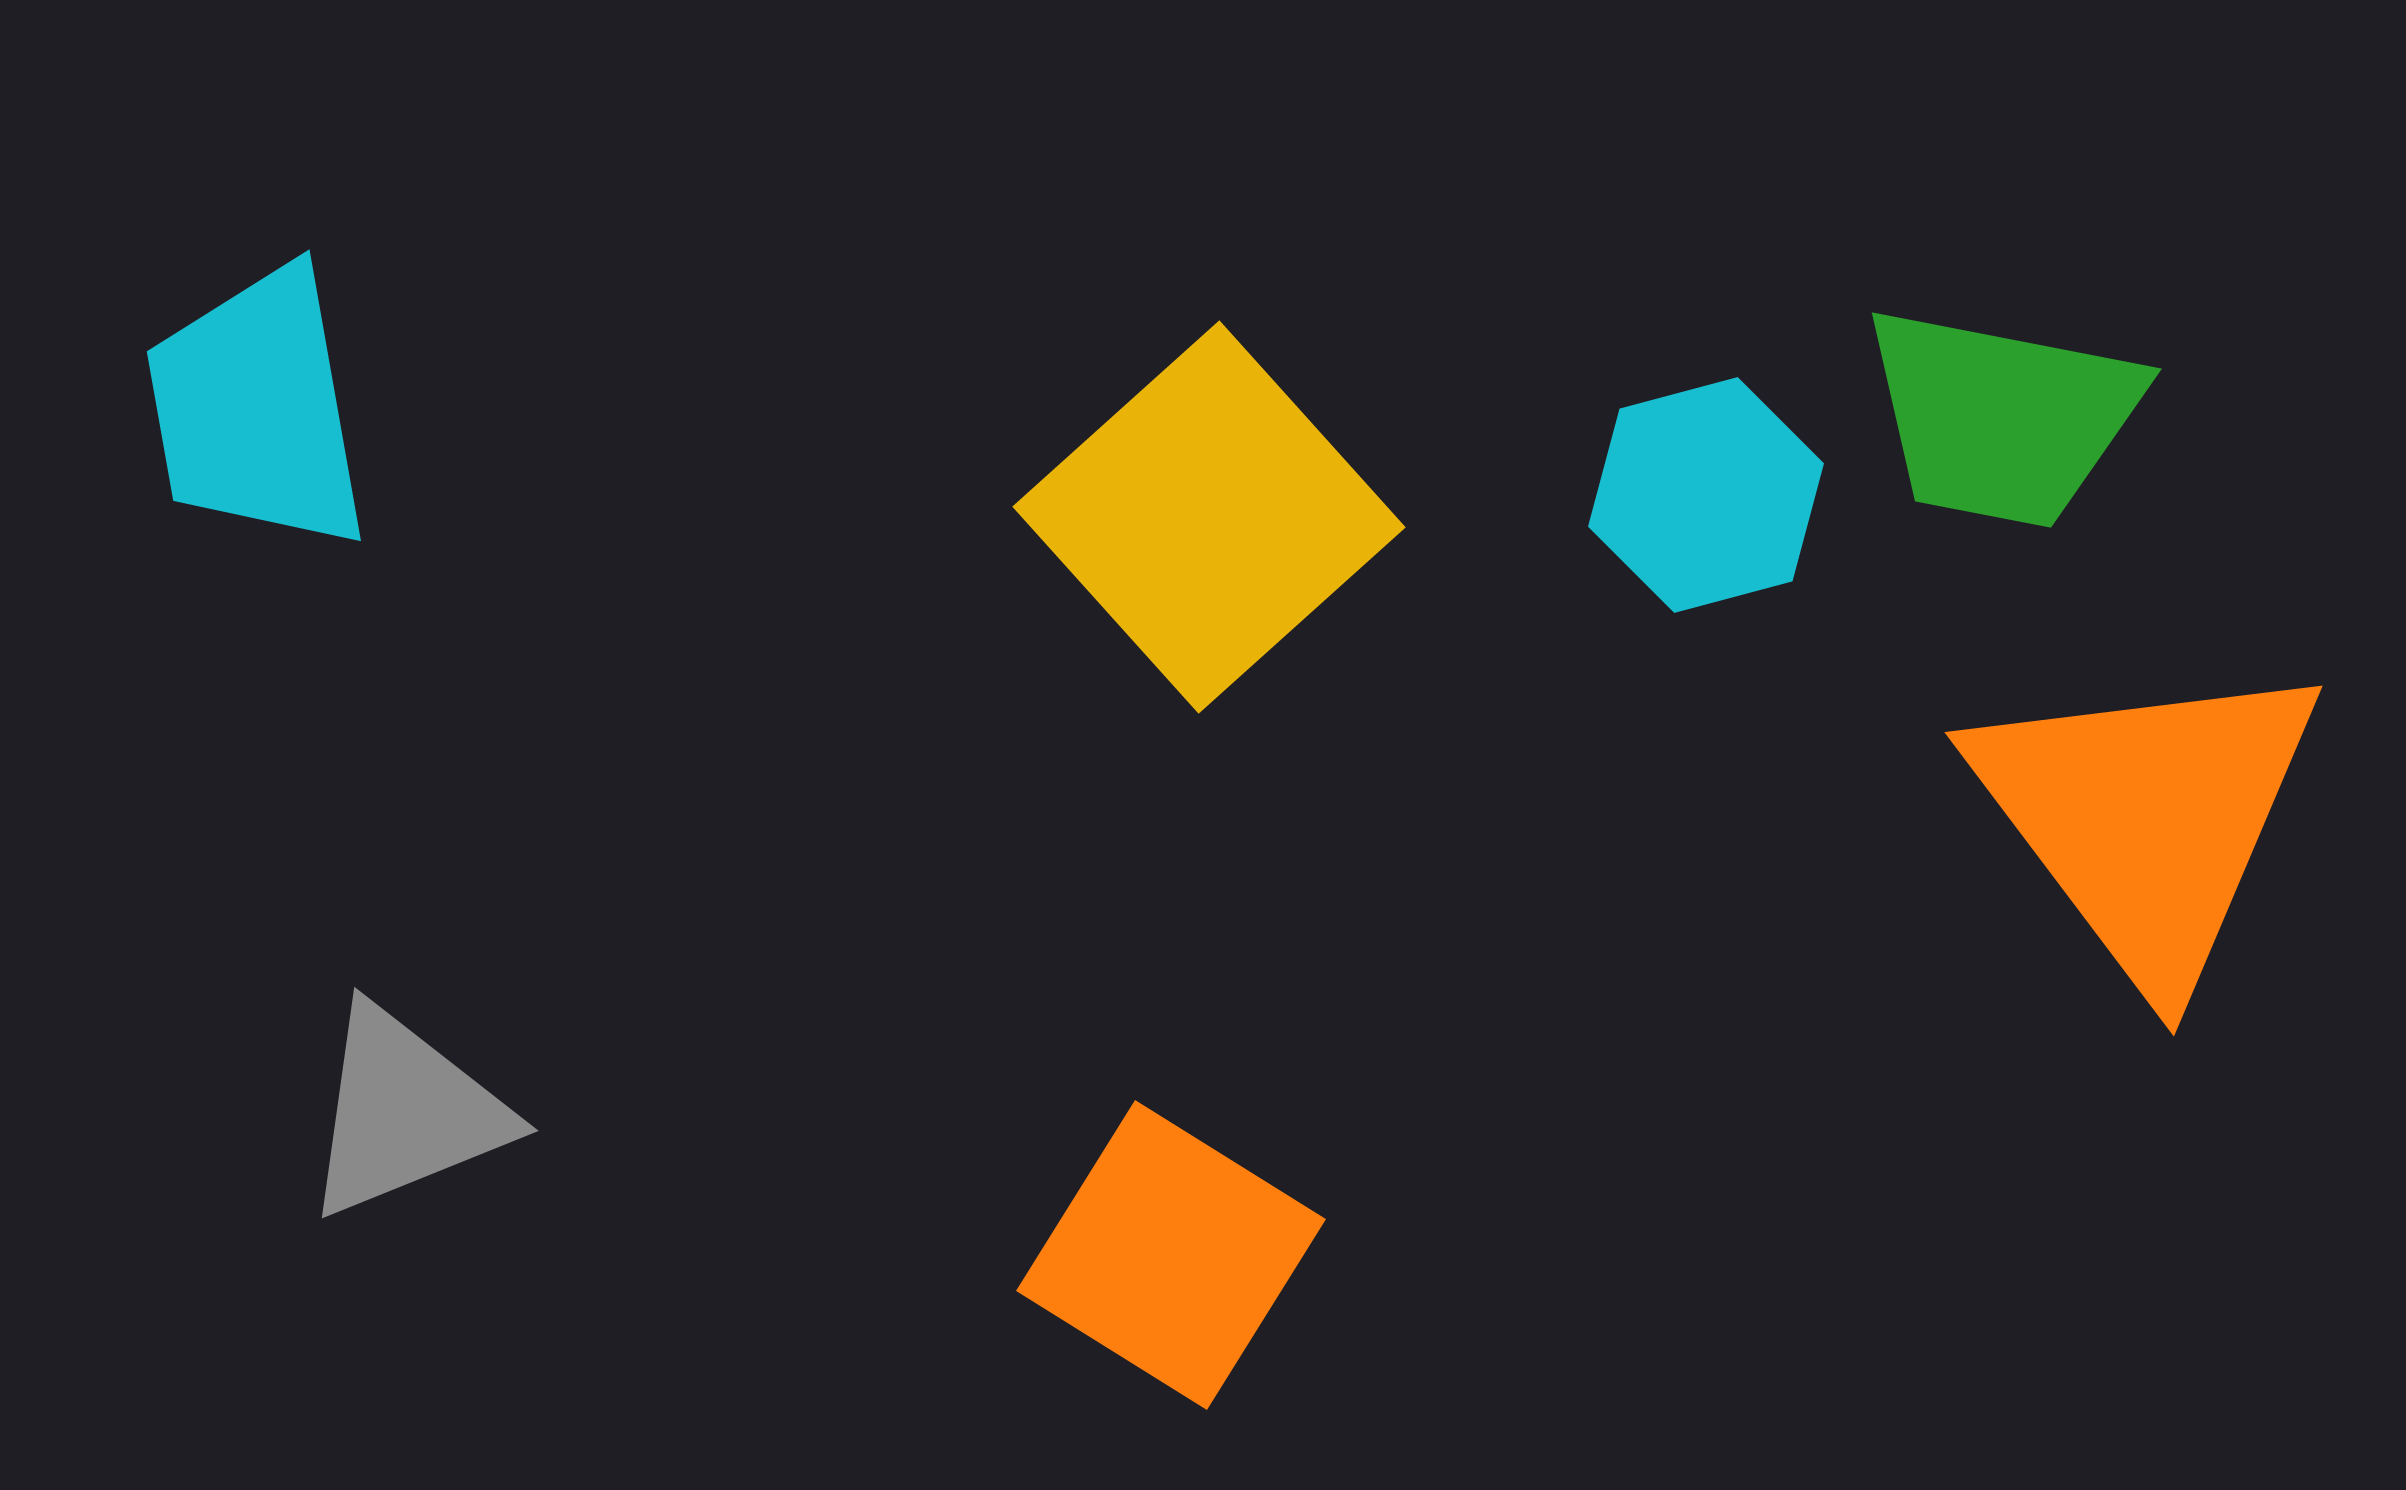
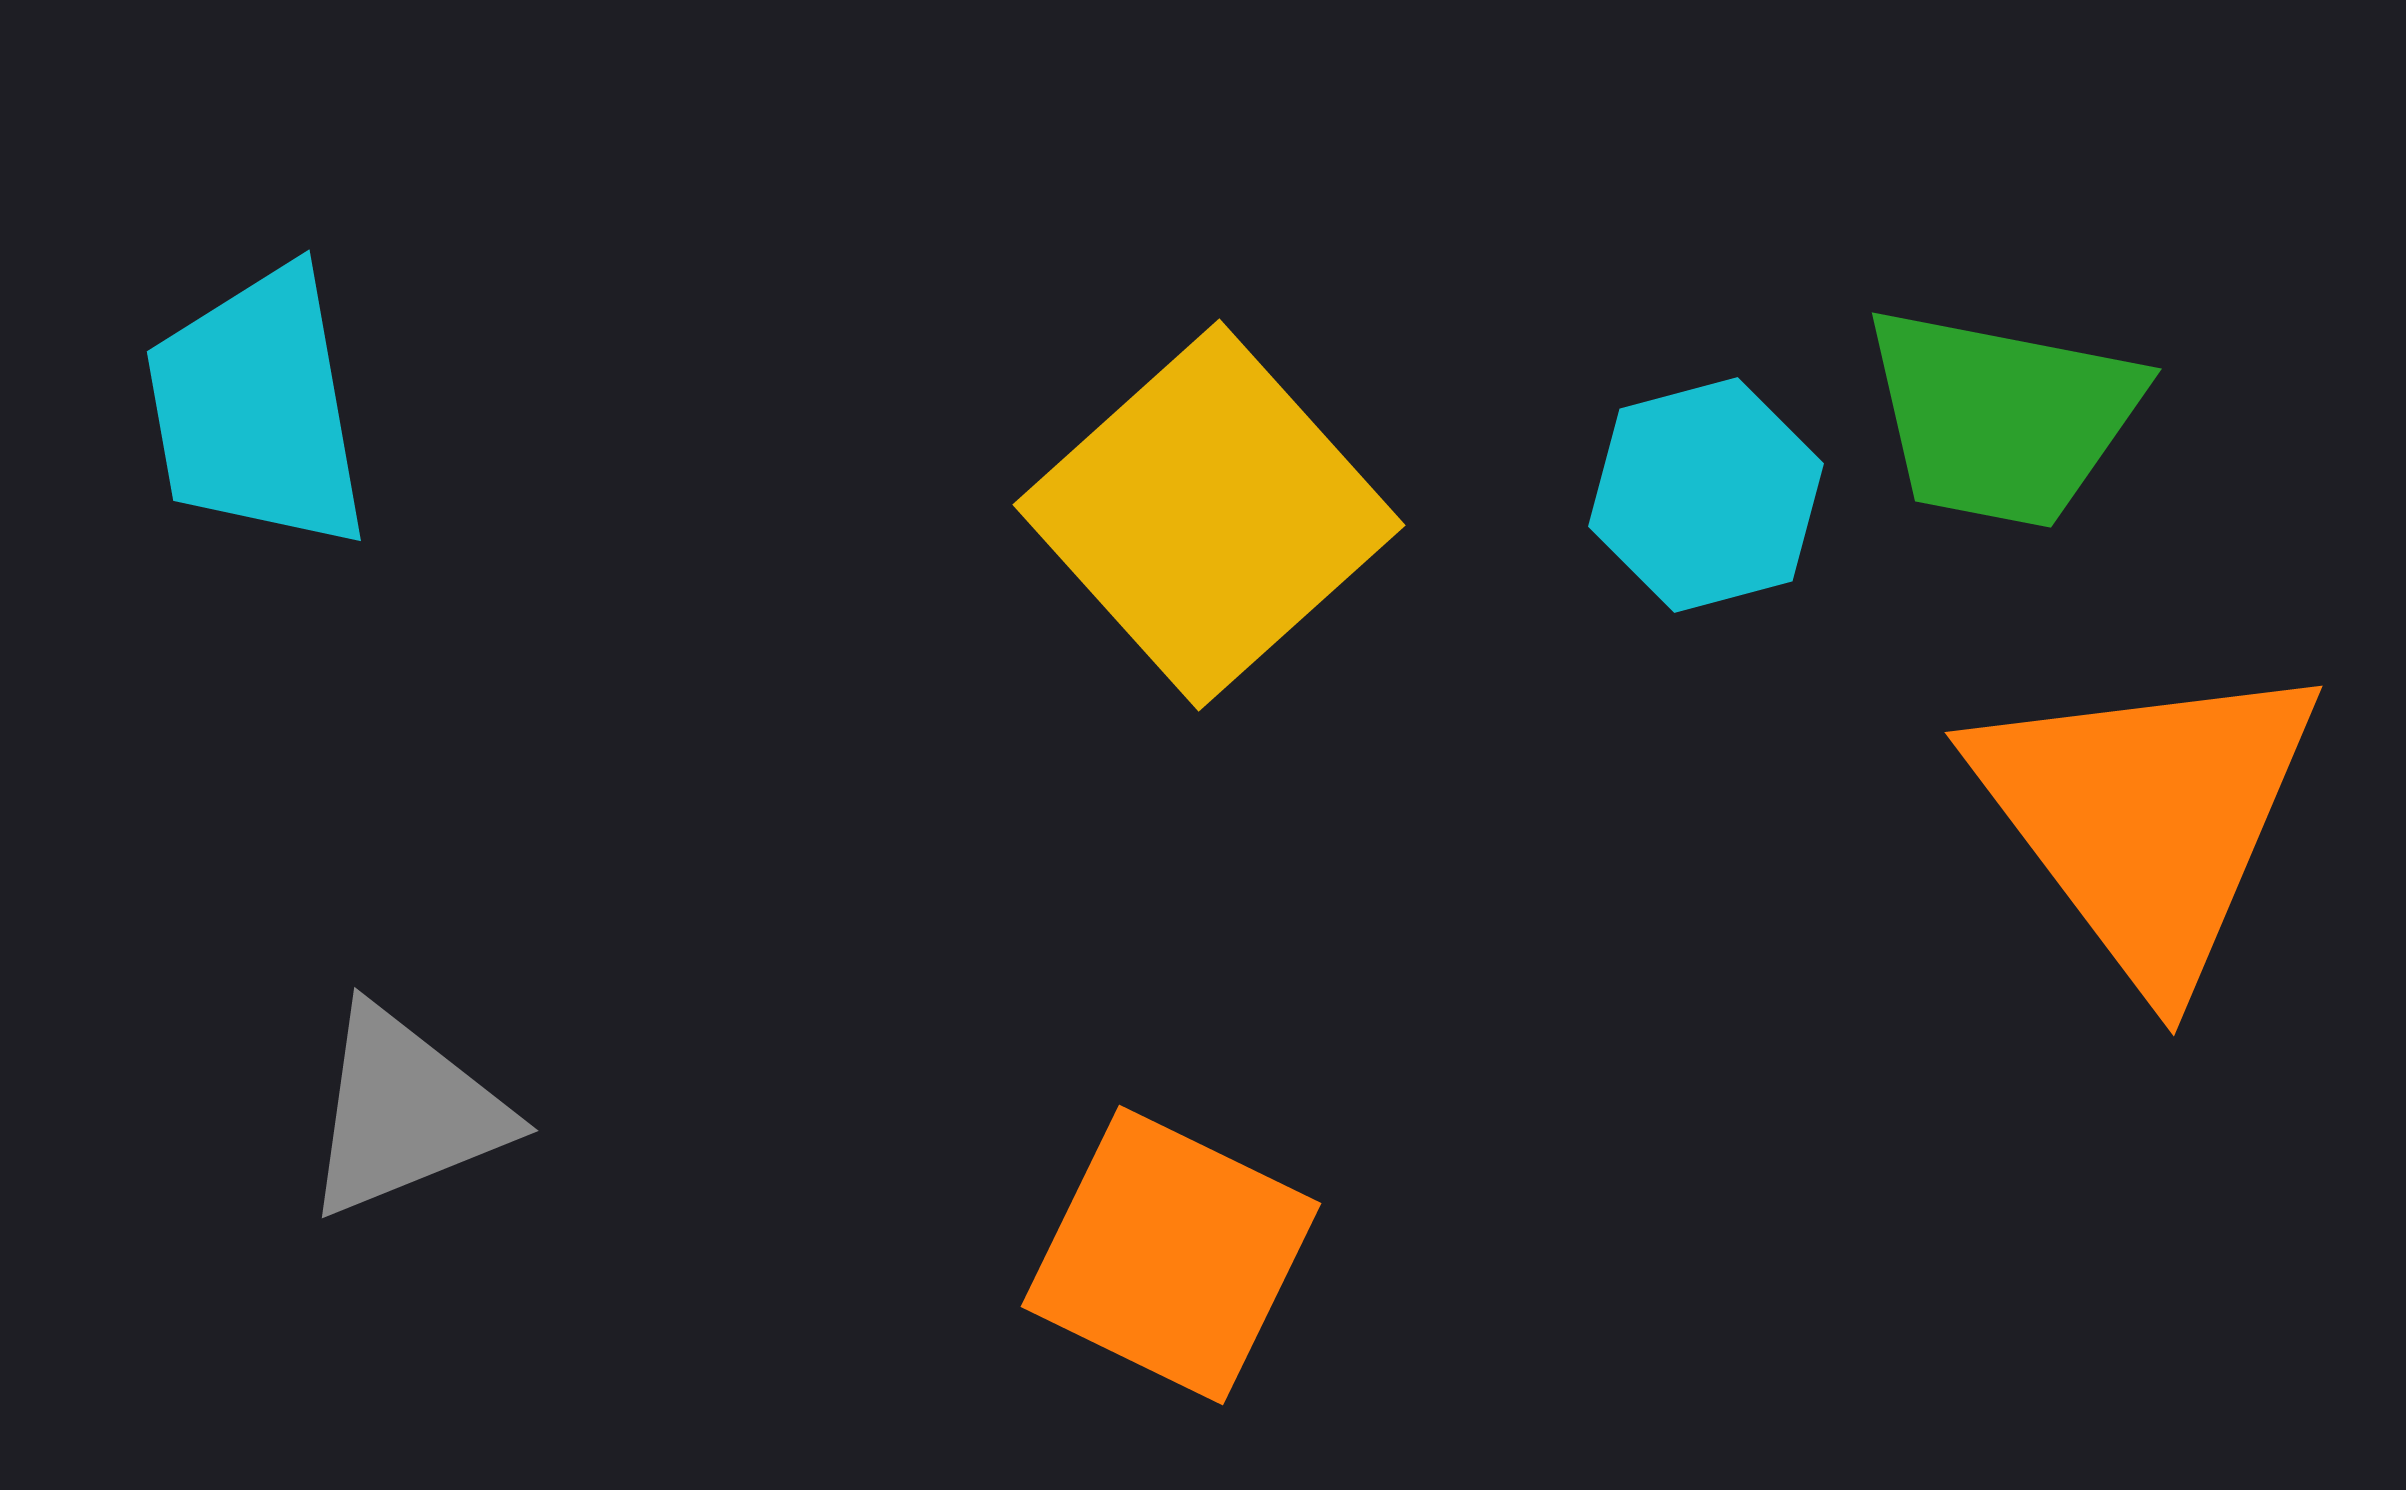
yellow square: moved 2 px up
orange square: rotated 6 degrees counterclockwise
